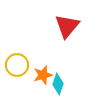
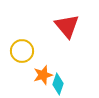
red triangle: rotated 20 degrees counterclockwise
yellow circle: moved 5 px right, 14 px up
